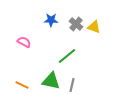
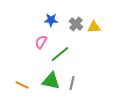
yellow triangle: rotated 24 degrees counterclockwise
pink semicircle: moved 17 px right; rotated 88 degrees counterclockwise
green line: moved 7 px left, 2 px up
gray line: moved 2 px up
